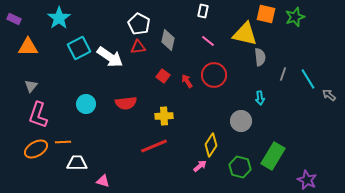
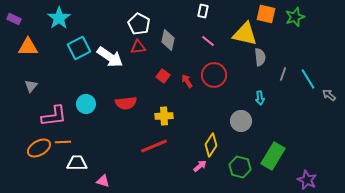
pink L-shape: moved 16 px right, 1 px down; rotated 116 degrees counterclockwise
orange ellipse: moved 3 px right, 1 px up
